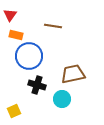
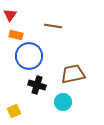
cyan circle: moved 1 px right, 3 px down
